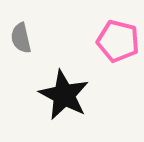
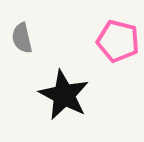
gray semicircle: moved 1 px right
